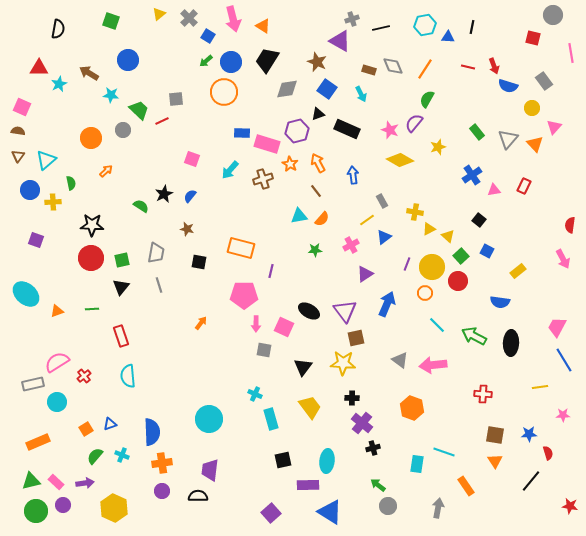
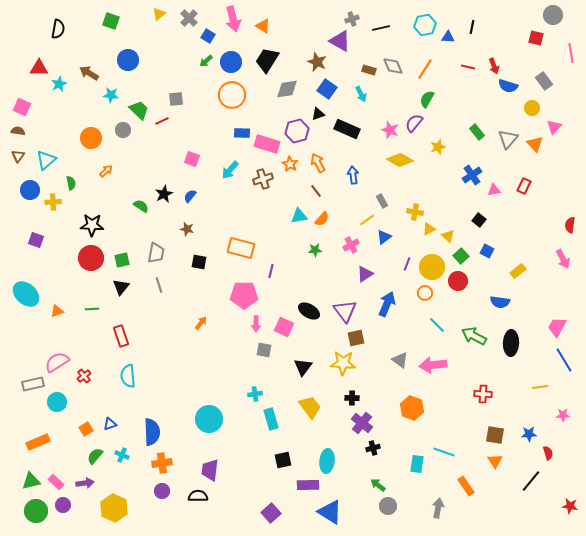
red square at (533, 38): moved 3 px right
orange circle at (224, 92): moved 8 px right, 3 px down
cyan cross at (255, 394): rotated 32 degrees counterclockwise
